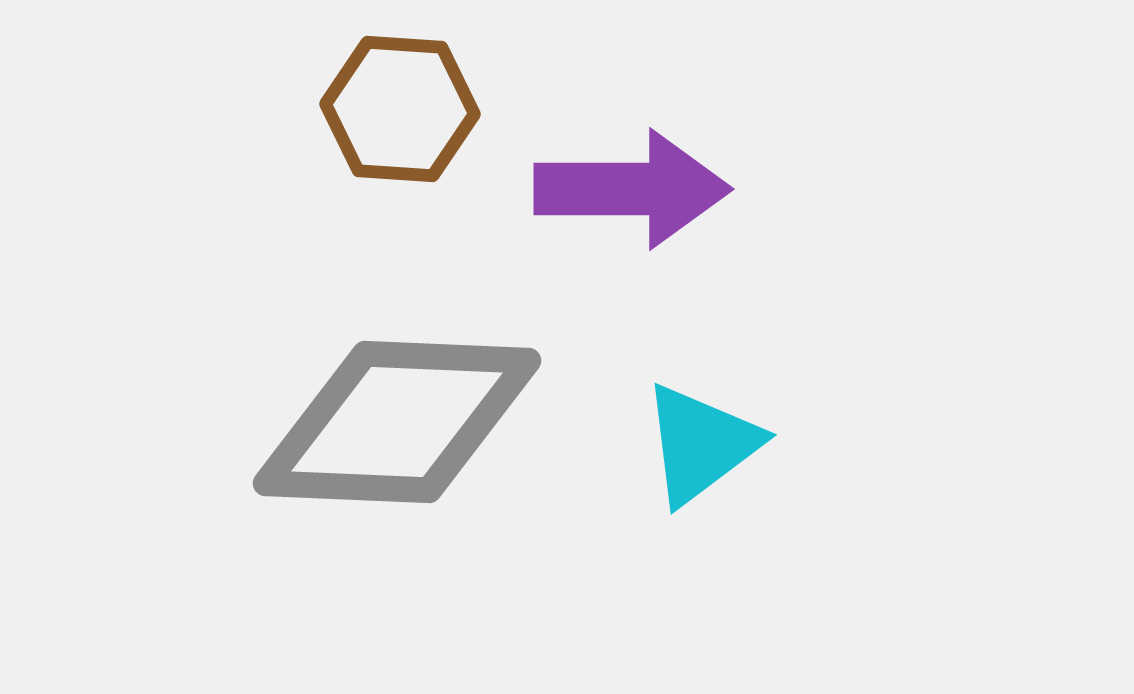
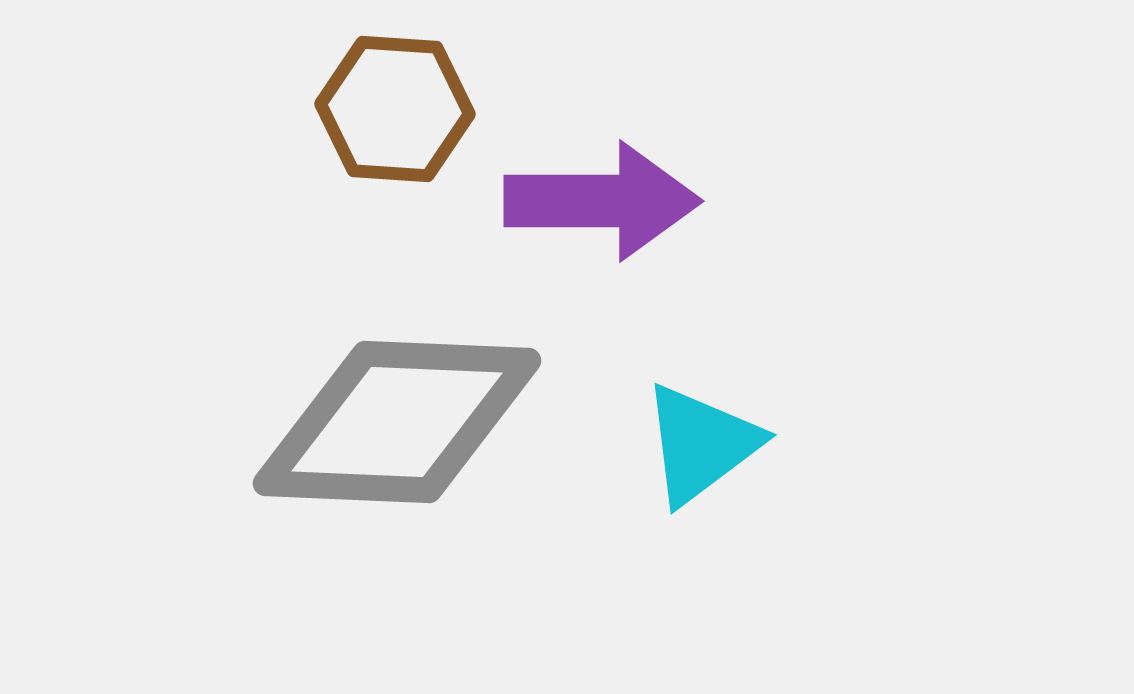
brown hexagon: moved 5 px left
purple arrow: moved 30 px left, 12 px down
